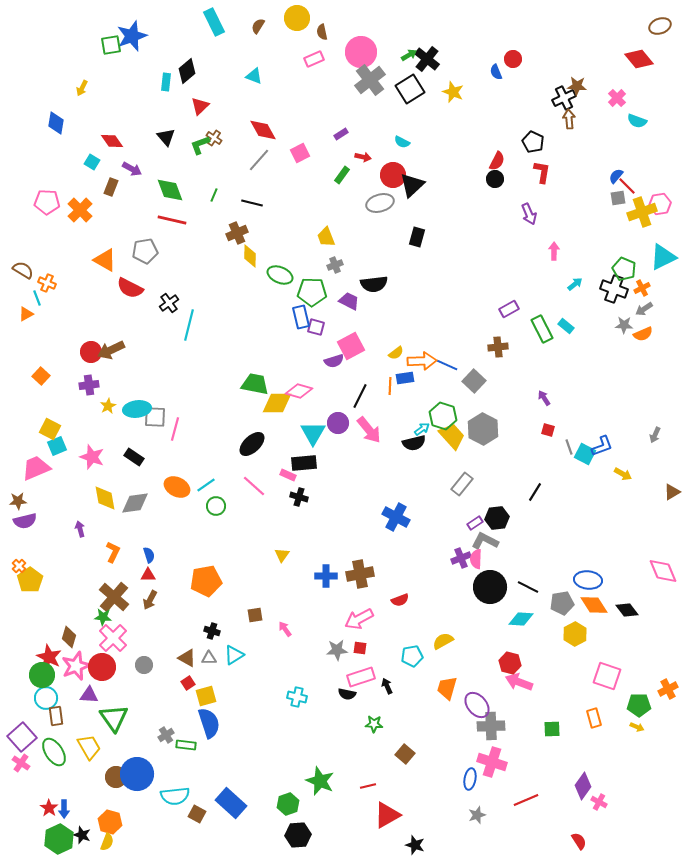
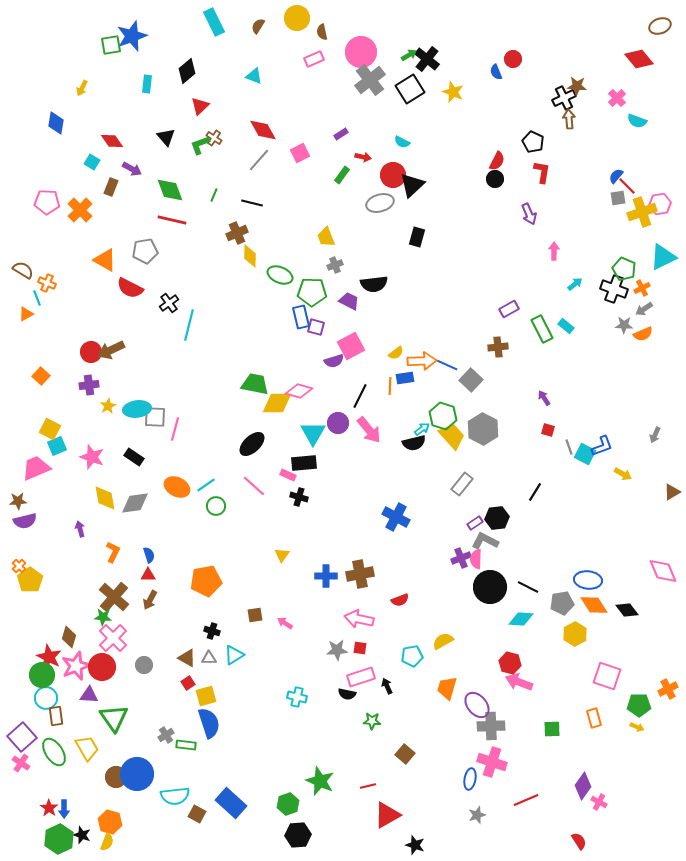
cyan rectangle at (166, 82): moved 19 px left, 2 px down
gray square at (474, 381): moved 3 px left, 1 px up
pink arrow at (359, 619): rotated 40 degrees clockwise
pink arrow at (285, 629): moved 6 px up; rotated 21 degrees counterclockwise
green star at (374, 724): moved 2 px left, 3 px up
yellow trapezoid at (89, 747): moved 2 px left, 1 px down
